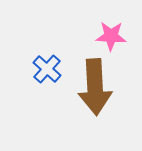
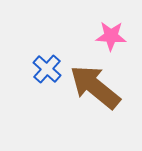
brown arrow: rotated 132 degrees clockwise
